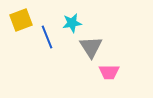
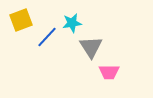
blue line: rotated 65 degrees clockwise
